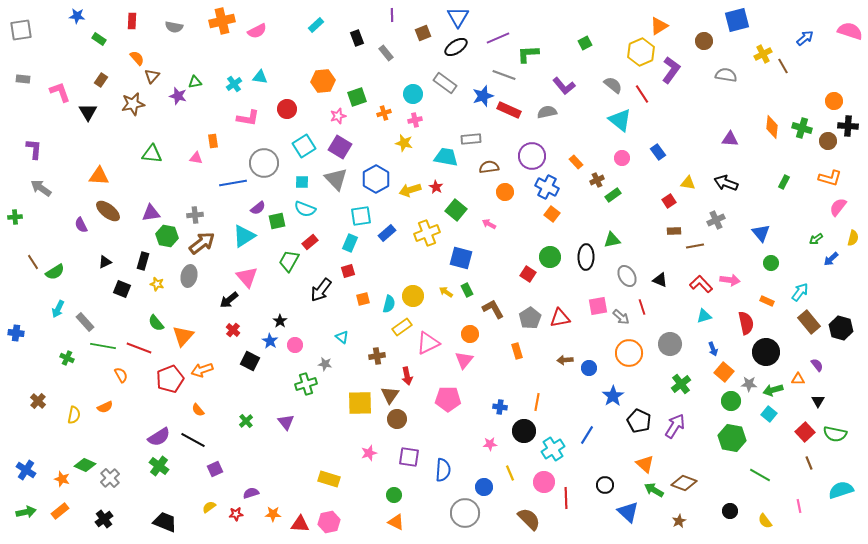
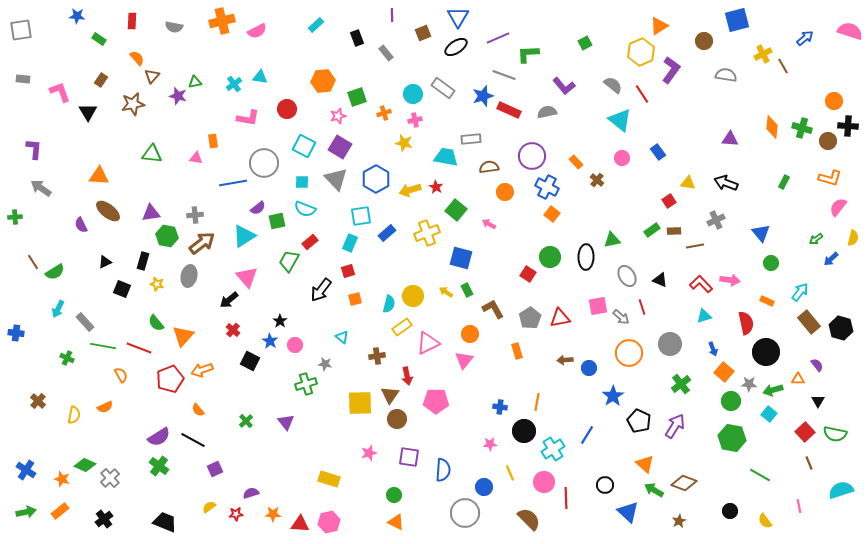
gray rectangle at (445, 83): moved 2 px left, 5 px down
cyan square at (304, 146): rotated 30 degrees counterclockwise
brown cross at (597, 180): rotated 24 degrees counterclockwise
green rectangle at (613, 195): moved 39 px right, 35 px down
orange square at (363, 299): moved 8 px left
pink pentagon at (448, 399): moved 12 px left, 2 px down
